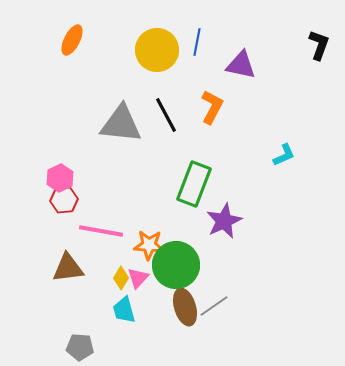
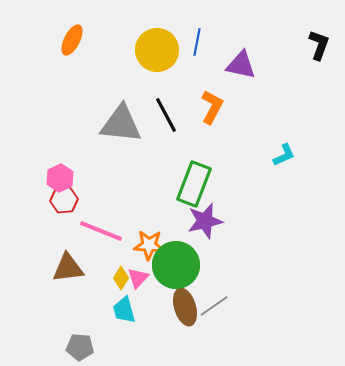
purple star: moved 19 px left; rotated 12 degrees clockwise
pink line: rotated 12 degrees clockwise
